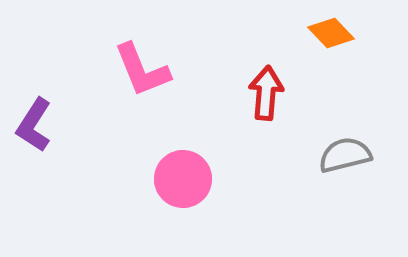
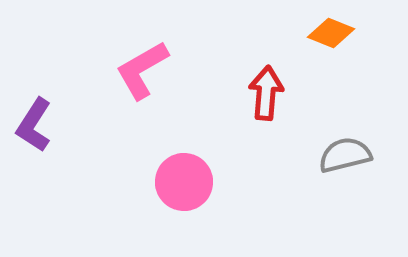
orange diamond: rotated 24 degrees counterclockwise
pink L-shape: rotated 82 degrees clockwise
pink circle: moved 1 px right, 3 px down
